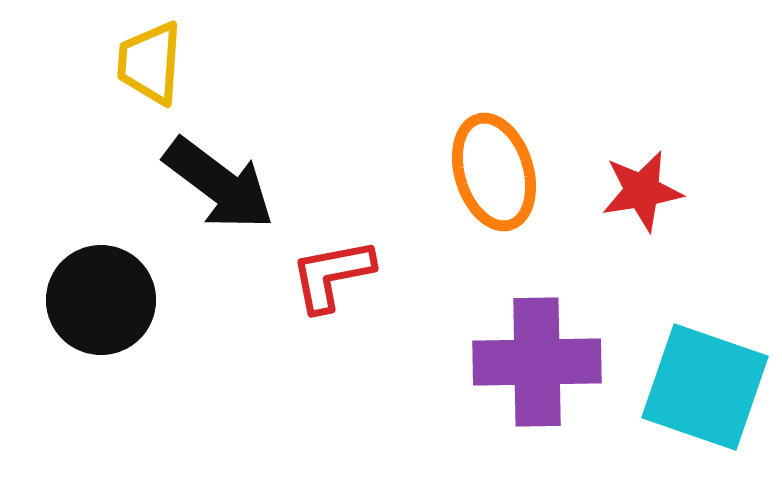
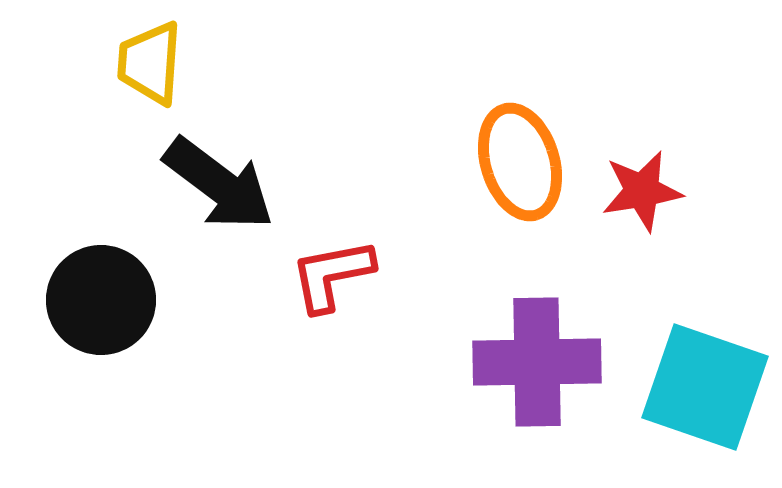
orange ellipse: moved 26 px right, 10 px up
